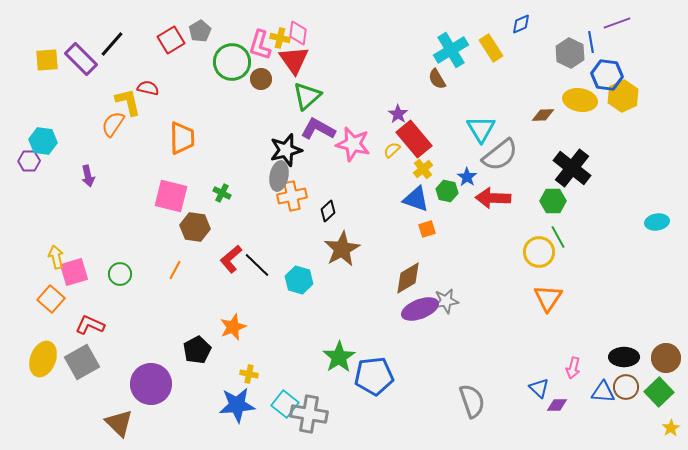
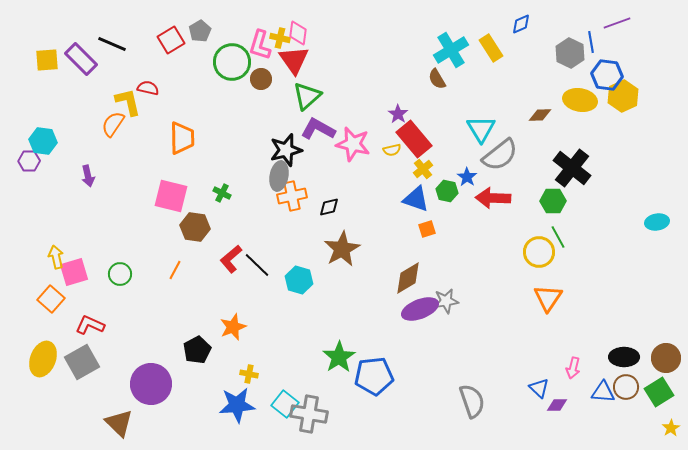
black line at (112, 44): rotated 72 degrees clockwise
brown diamond at (543, 115): moved 3 px left
yellow semicircle at (392, 150): rotated 150 degrees counterclockwise
black diamond at (328, 211): moved 1 px right, 4 px up; rotated 30 degrees clockwise
green square at (659, 392): rotated 12 degrees clockwise
